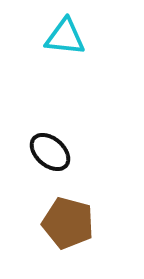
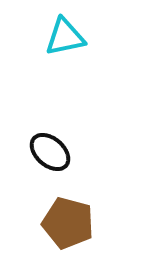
cyan triangle: rotated 18 degrees counterclockwise
